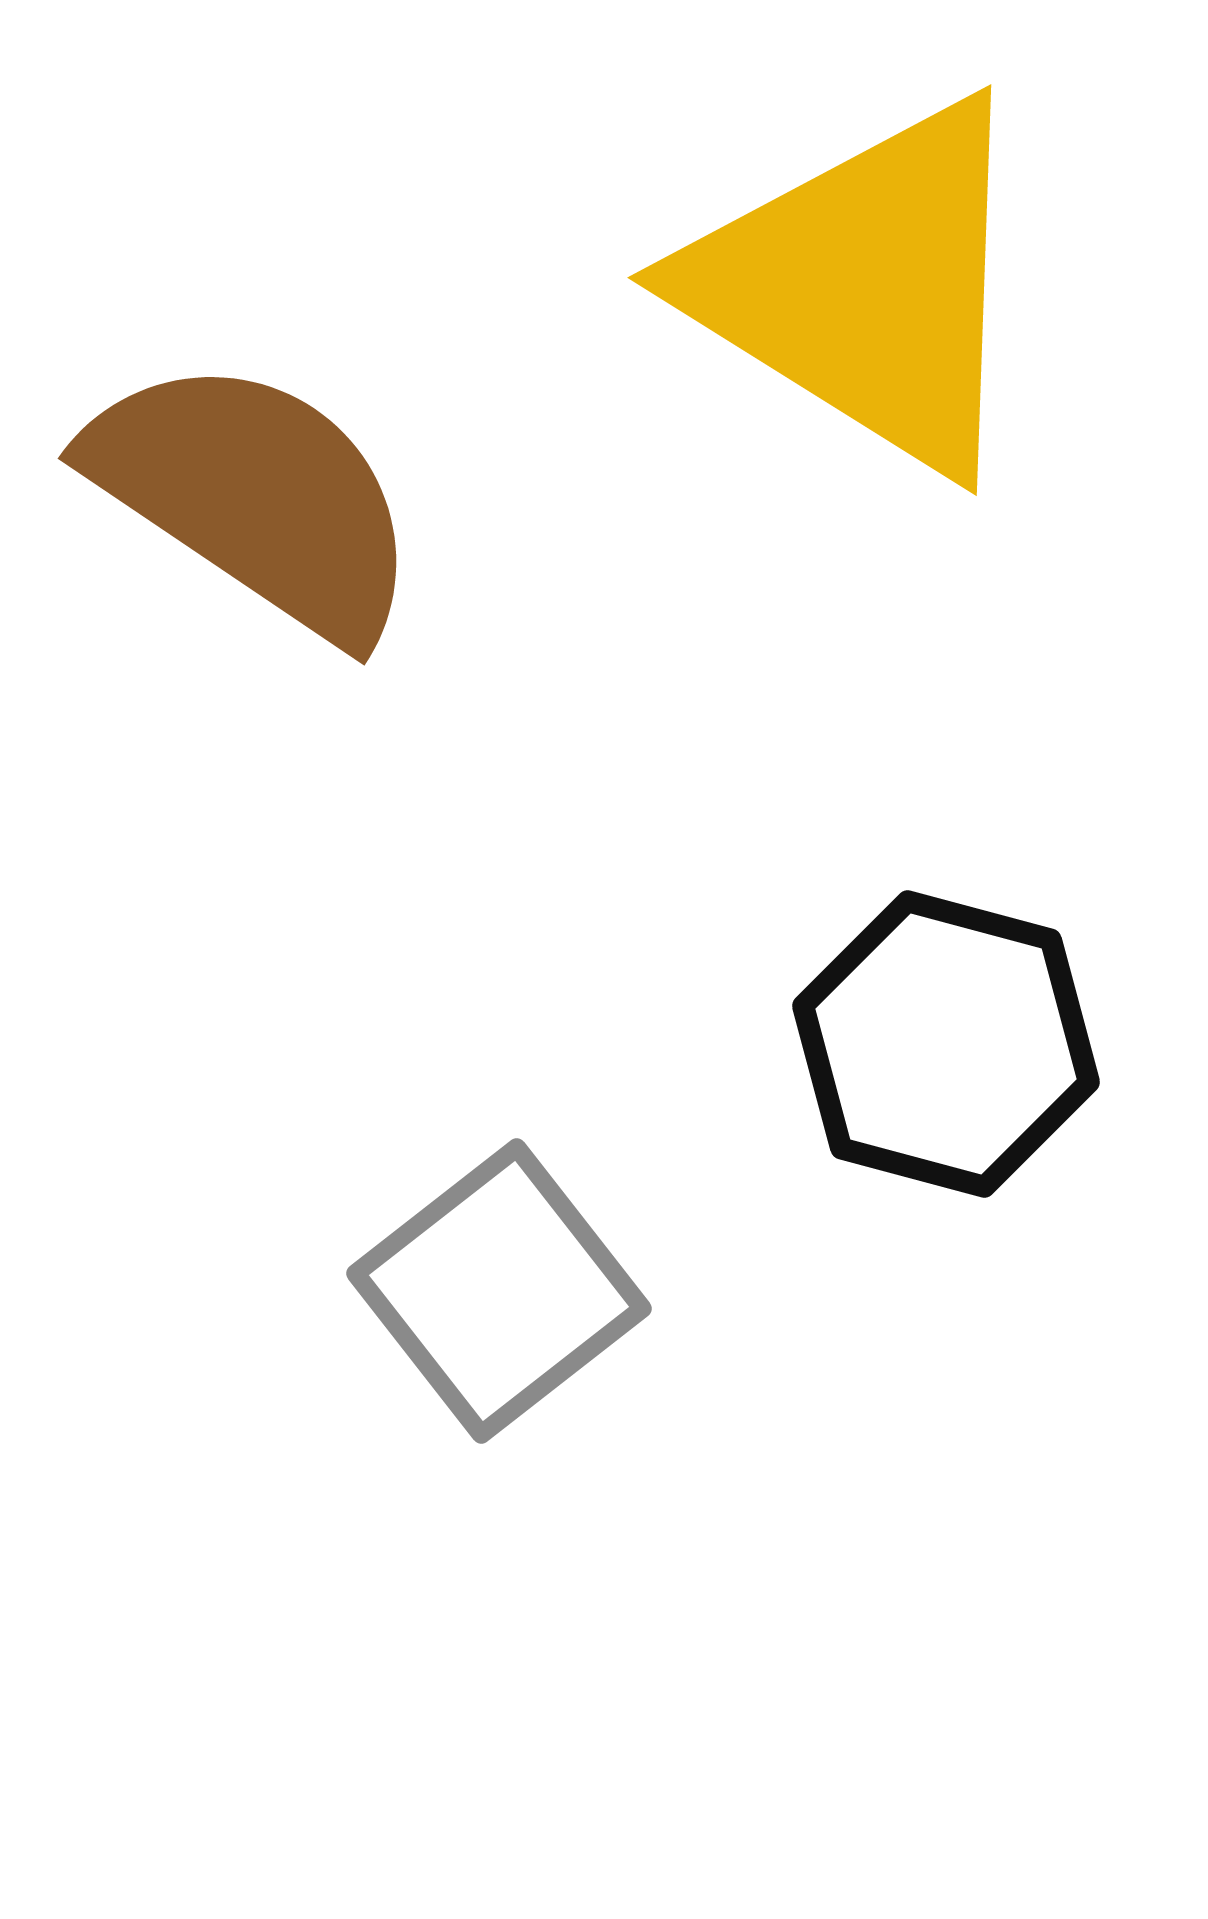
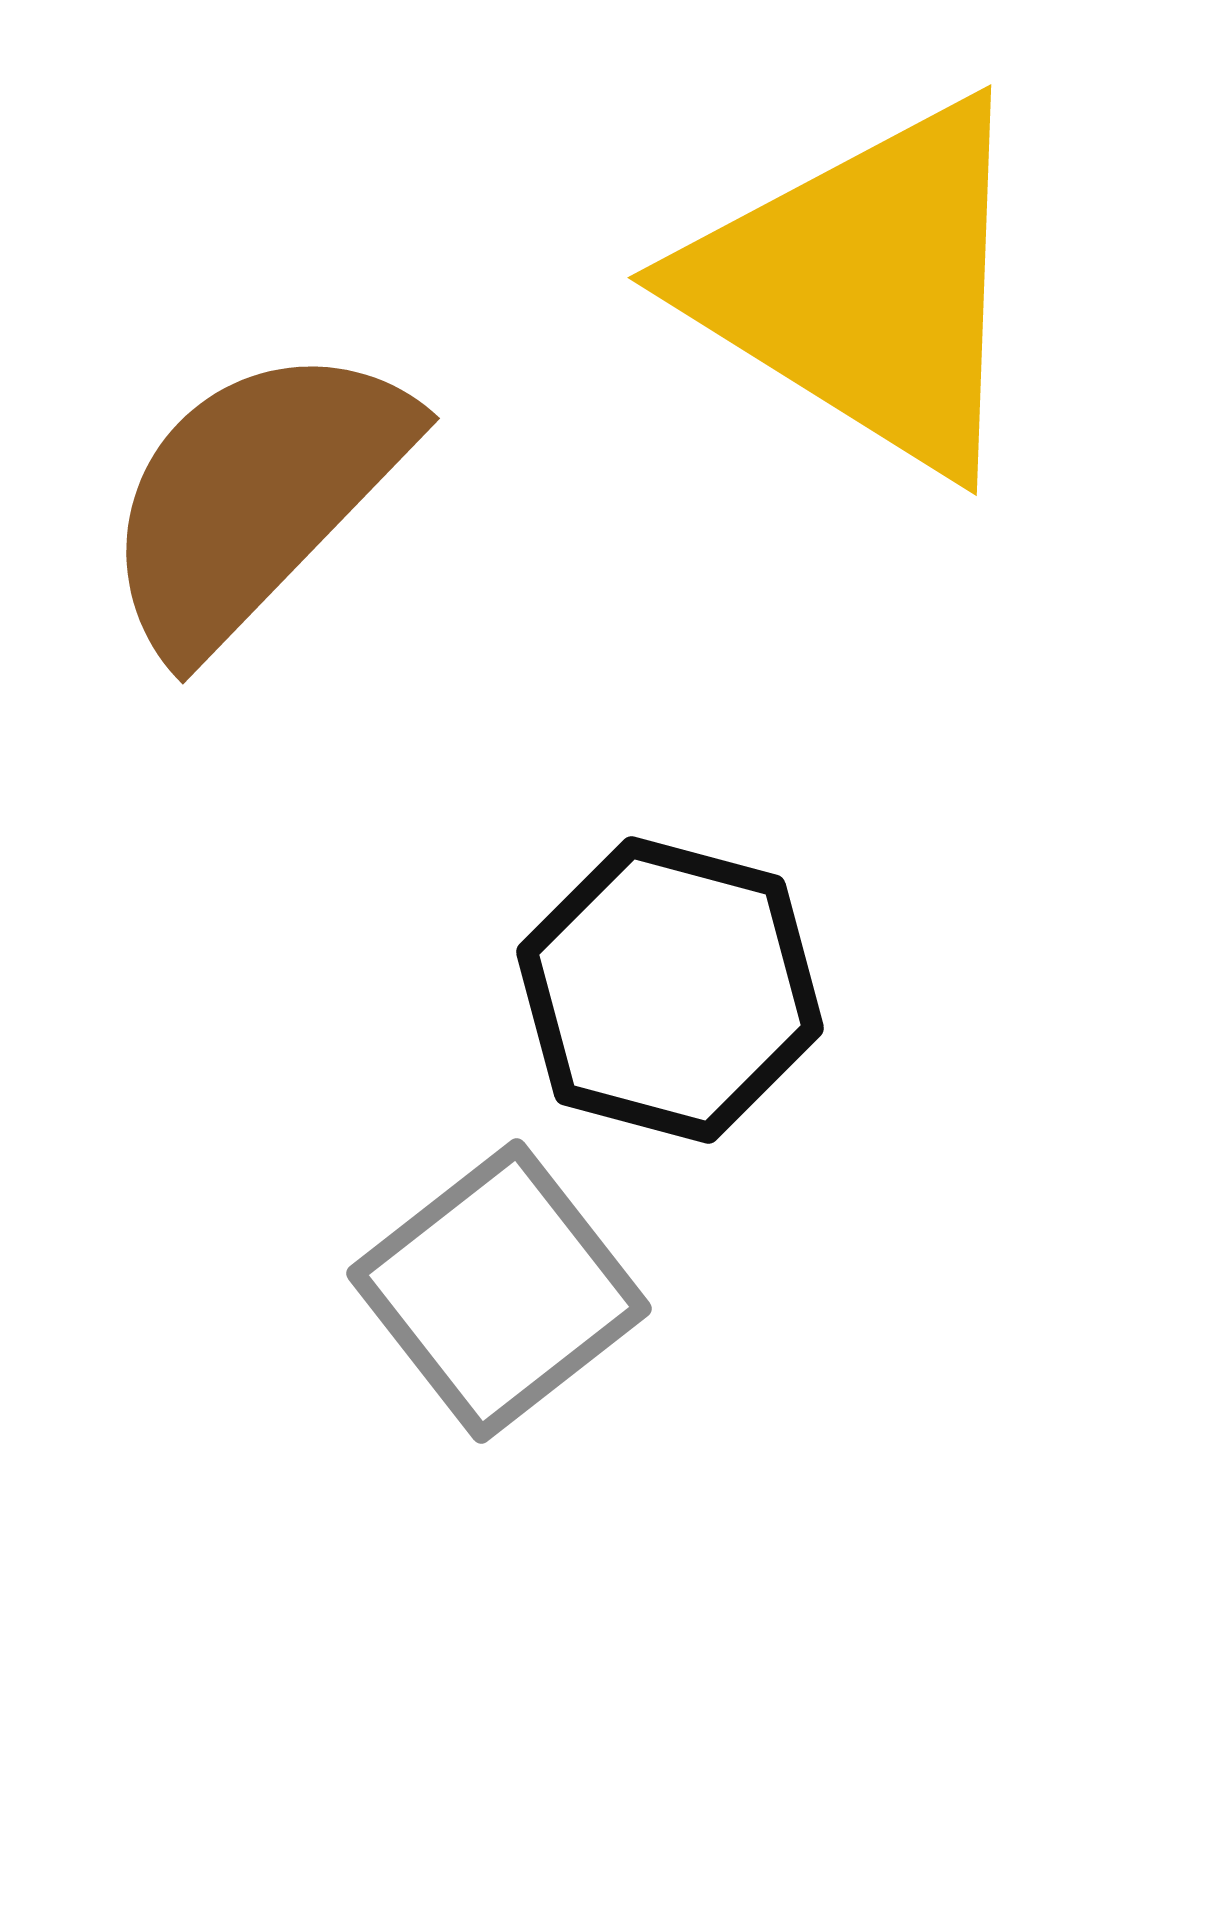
brown semicircle: rotated 80 degrees counterclockwise
black hexagon: moved 276 px left, 54 px up
